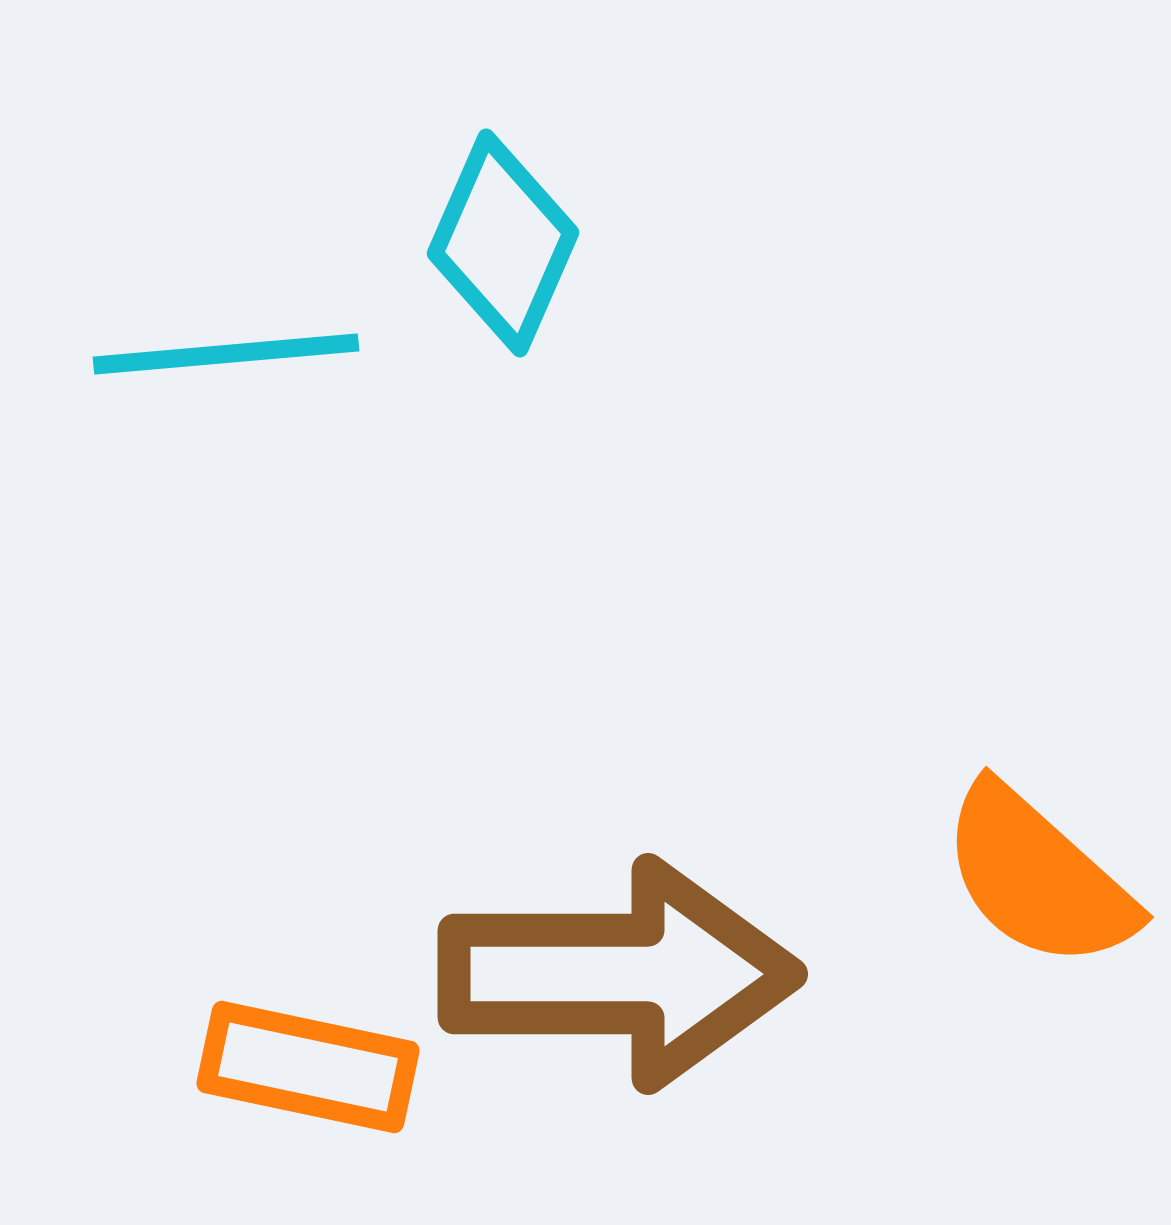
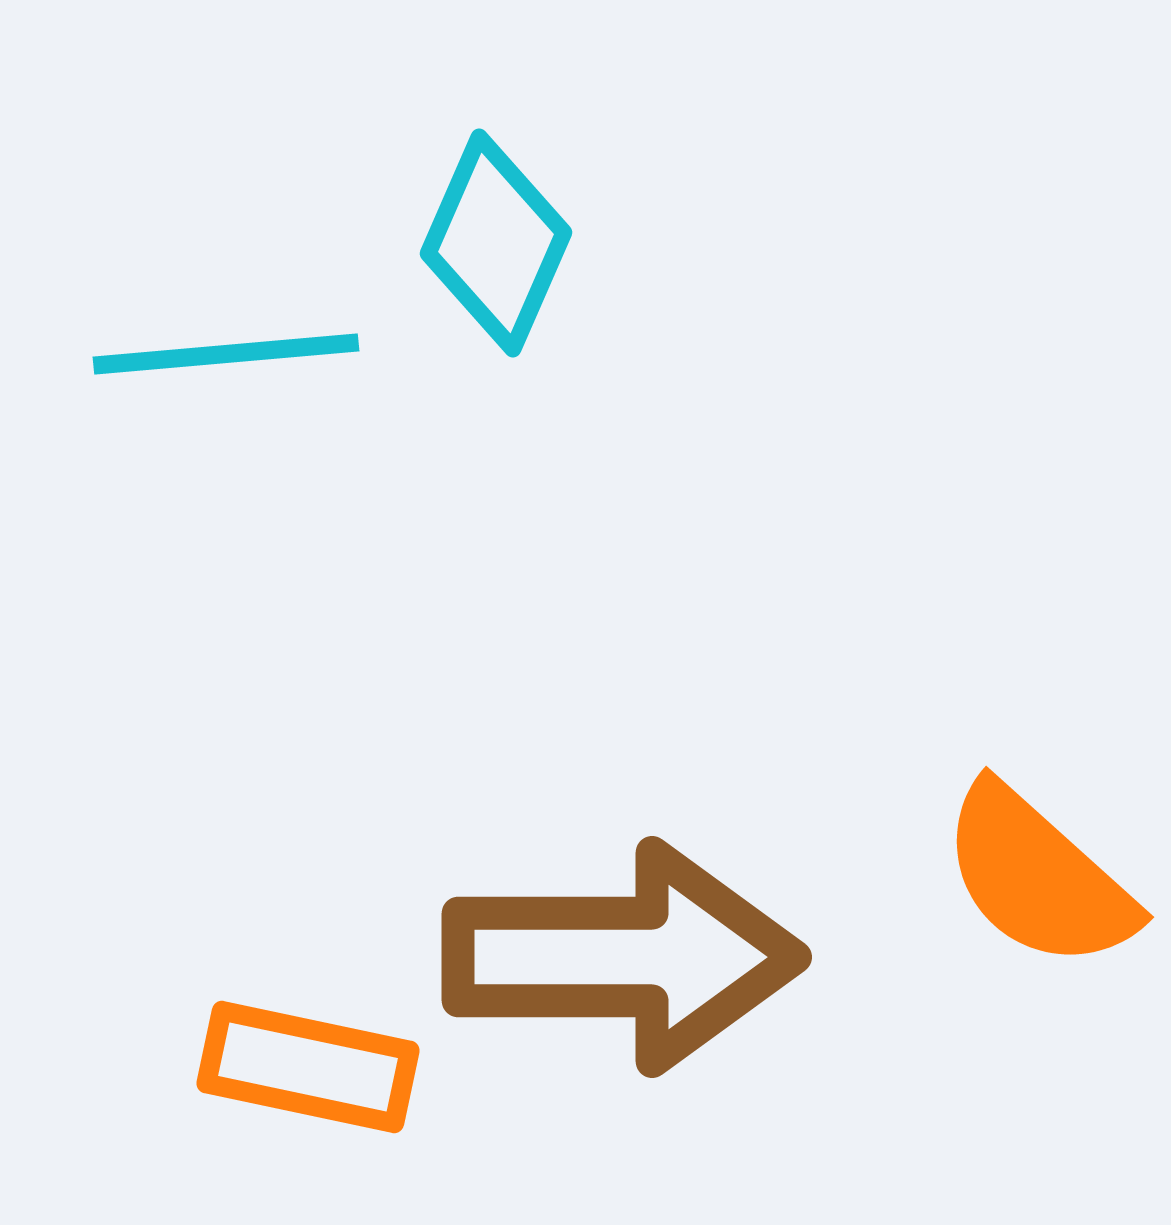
cyan diamond: moved 7 px left
brown arrow: moved 4 px right, 17 px up
